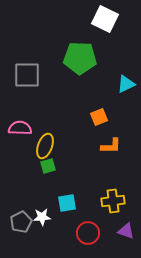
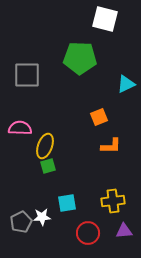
white square: rotated 12 degrees counterclockwise
purple triangle: moved 2 px left; rotated 24 degrees counterclockwise
